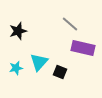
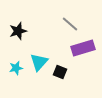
purple rectangle: rotated 30 degrees counterclockwise
